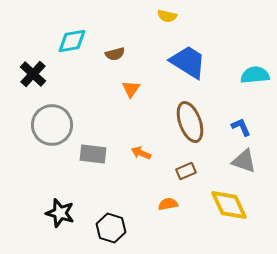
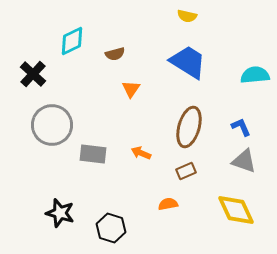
yellow semicircle: moved 20 px right
cyan diamond: rotated 16 degrees counterclockwise
brown ellipse: moved 1 px left, 5 px down; rotated 36 degrees clockwise
yellow diamond: moved 7 px right, 5 px down
